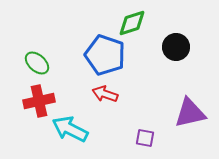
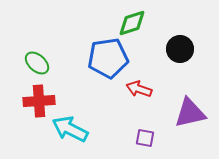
black circle: moved 4 px right, 2 px down
blue pentagon: moved 3 px right, 3 px down; rotated 27 degrees counterclockwise
red arrow: moved 34 px right, 5 px up
red cross: rotated 8 degrees clockwise
